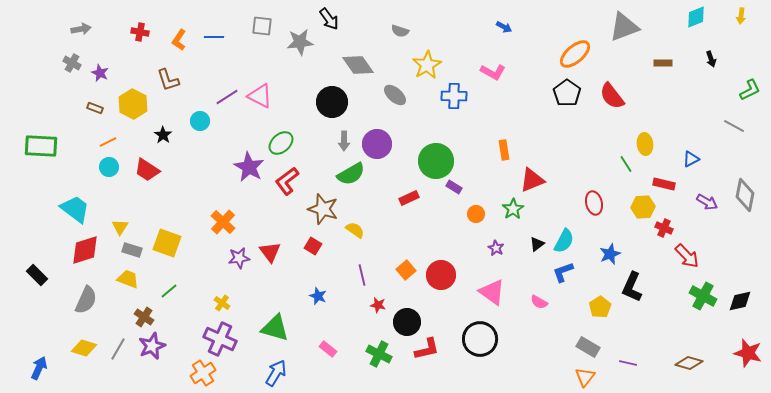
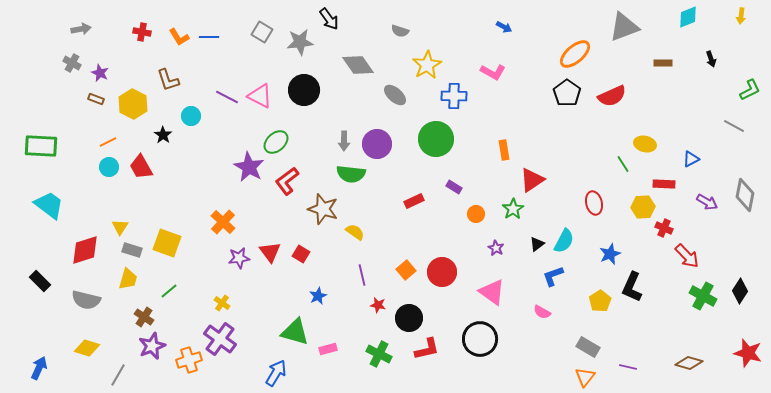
cyan diamond at (696, 17): moved 8 px left
gray square at (262, 26): moved 6 px down; rotated 25 degrees clockwise
red cross at (140, 32): moved 2 px right
blue line at (214, 37): moved 5 px left
orange L-shape at (179, 40): moved 3 px up; rotated 65 degrees counterclockwise
red semicircle at (612, 96): rotated 76 degrees counterclockwise
purple line at (227, 97): rotated 60 degrees clockwise
black circle at (332, 102): moved 28 px left, 12 px up
brown rectangle at (95, 108): moved 1 px right, 9 px up
cyan circle at (200, 121): moved 9 px left, 5 px up
green ellipse at (281, 143): moved 5 px left, 1 px up
yellow ellipse at (645, 144): rotated 70 degrees counterclockwise
green circle at (436, 161): moved 22 px up
green line at (626, 164): moved 3 px left
red trapezoid at (147, 170): moved 6 px left, 3 px up; rotated 28 degrees clockwise
green semicircle at (351, 174): rotated 36 degrees clockwise
red triangle at (532, 180): rotated 12 degrees counterclockwise
red rectangle at (664, 184): rotated 10 degrees counterclockwise
red rectangle at (409, 198): moved 5 px right, 3 px down
cyan trapezoid at (75, 209): moved 26 px left, 4 px up
yellow semicircle at (355, 230): moved 2 px down
red square at (313, 246): moved 12 px left, 8 px down
blue L-shape at (563, 272): moved 10 px left, 4 px down
black rectangle at (37, 275): moved 3 px right, 6 px down
red circle at (441, 275): moved 1 px right, 3 px up
yellow trapezoid at (128, 279): rotated 85 degrees clockwise
blue star at (318, 296): rotated 24 degrees clockwise
gray semicircle at (86, 300): rotated 80 degrees clockwise
black diamond at (740, 301): moved 10 px up; rotated 45 degrees counterclockwise
pink semicircle at (539, 302): moved 3 px right, 10 px down
yellow pentagon at (600, 307): moved 6 px up
black circle at (407, 322): moved 2 px right, 4 px up
green triangle at (275, 328): moved 20 px right, 4 px down
purple cross at (220, 339): rotated 12 degrees clockwise
yellow diamond at (84, 348): moved 3 px right
gray line at (118, 349): moved 26 px down
pink rectangle at (328, 349): rotated 54 degrees counterclockwise
purple line at (628, 363): moved 4 px down
orange cross at (203, 373): moved 14 px left, 13 px up; rotated 15 degrees clockwise
